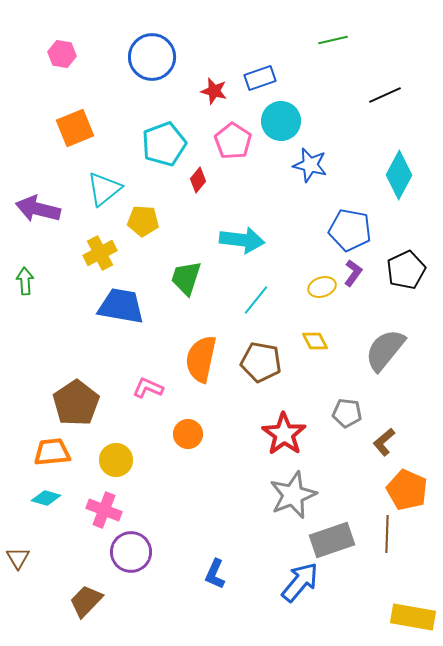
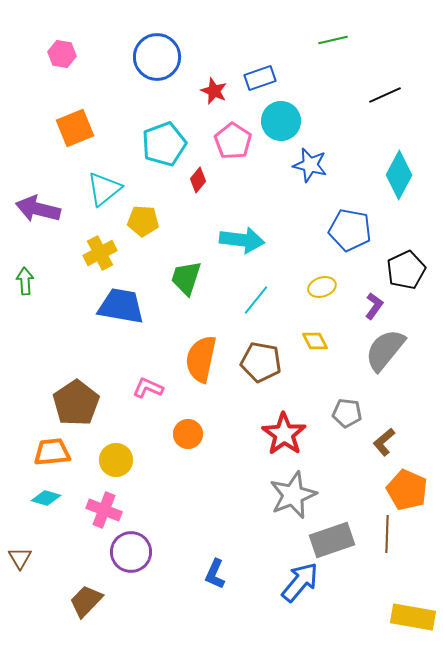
blue circle at (152, 57): moved 5 px right
red star at (214, 91): rotated 8 degrees clockwise
purple L-shape at (353, 273): moved 21 px right, 33 px down
brown triangle at (18, 558): moved 2 px right
